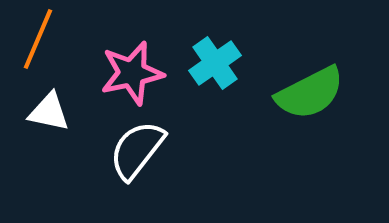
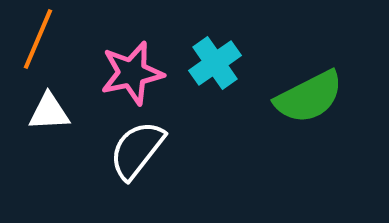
green semicircle: moved 1 px left, 4 px down
white triangle: rotated 15 degrees counterclockwise
